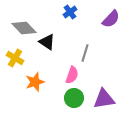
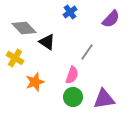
gray line: moved 2 px right, 1 px up; rotated 18 degrees clockwise
green circle: moved 1 px left, 1 px up
